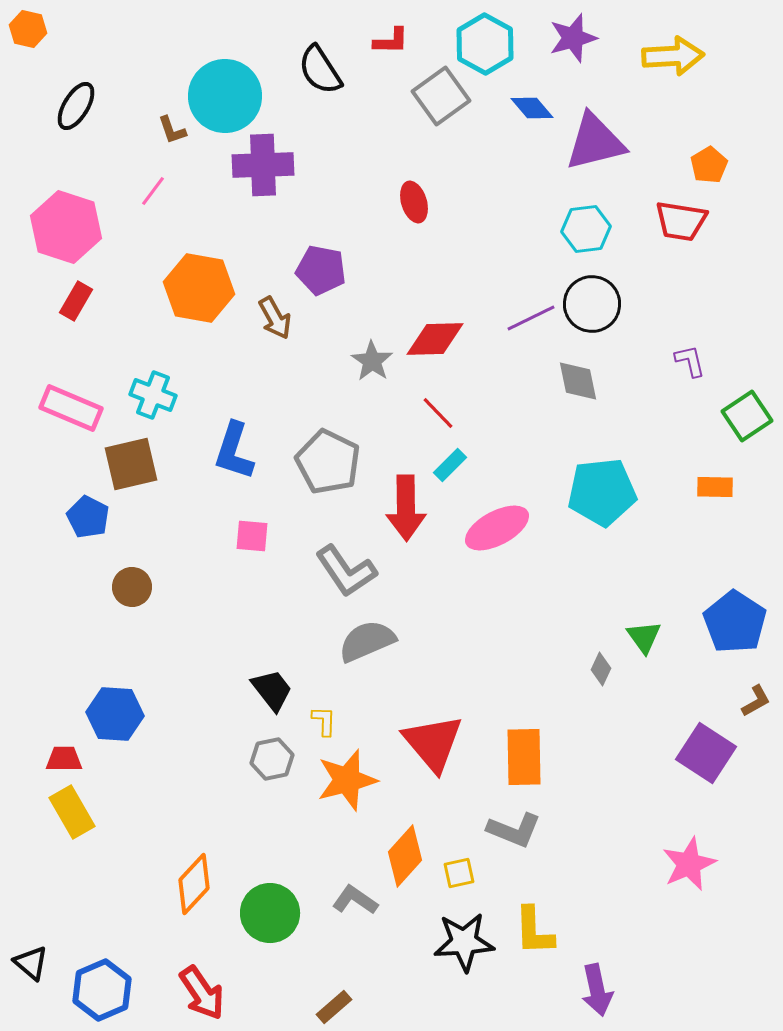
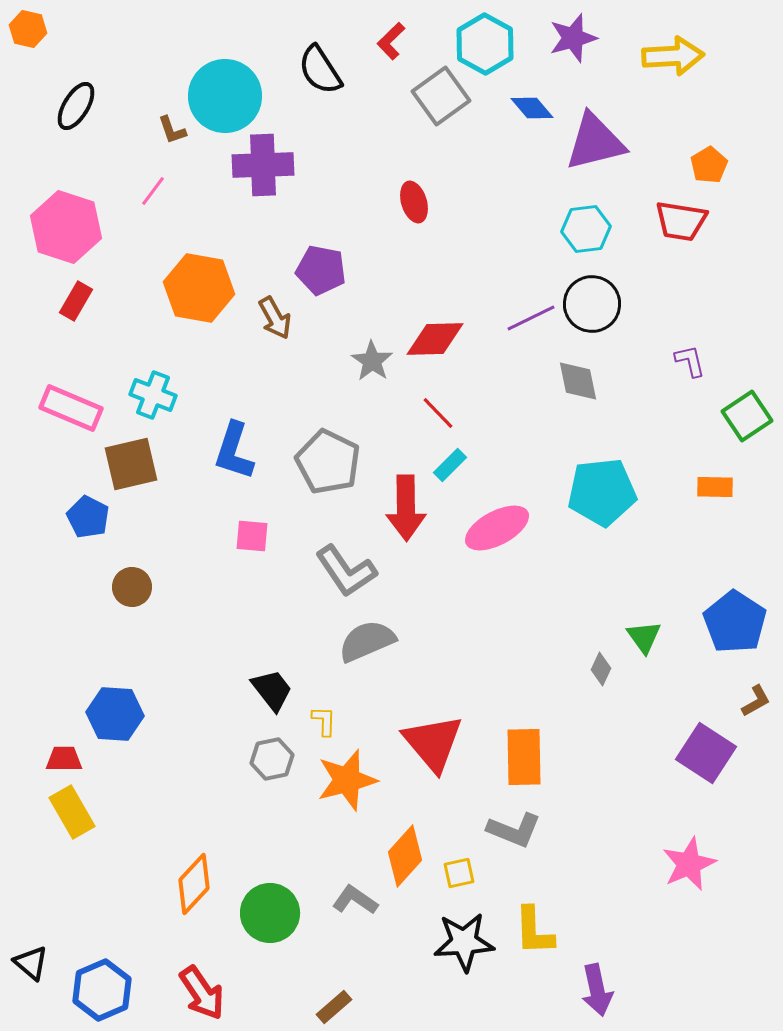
red L-shape at (391, 41): rotated 135 degrees clockwise
